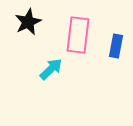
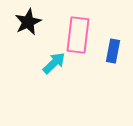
blue rectangle: moved 3 px left, 5 px down
cyan arrow: moved 3 px right, 6 px up
